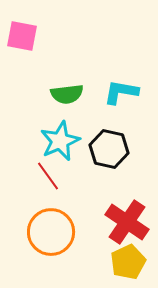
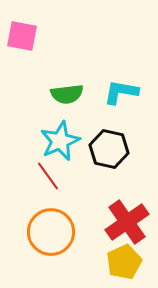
red cross: rotated 21 degrees clockwise
yellow pentagon: moved 4 px left
